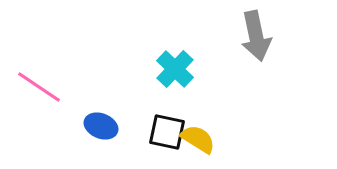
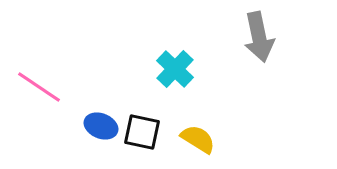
gray arrow: moved 3 px right, 1 px down
black square: moved 25 px left
